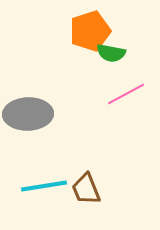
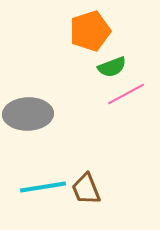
green semicircle: moved 1 px right, 14 px down; rotated 32 degrees counterclockwise
cyan line: moved 1 px left, 1 px down
